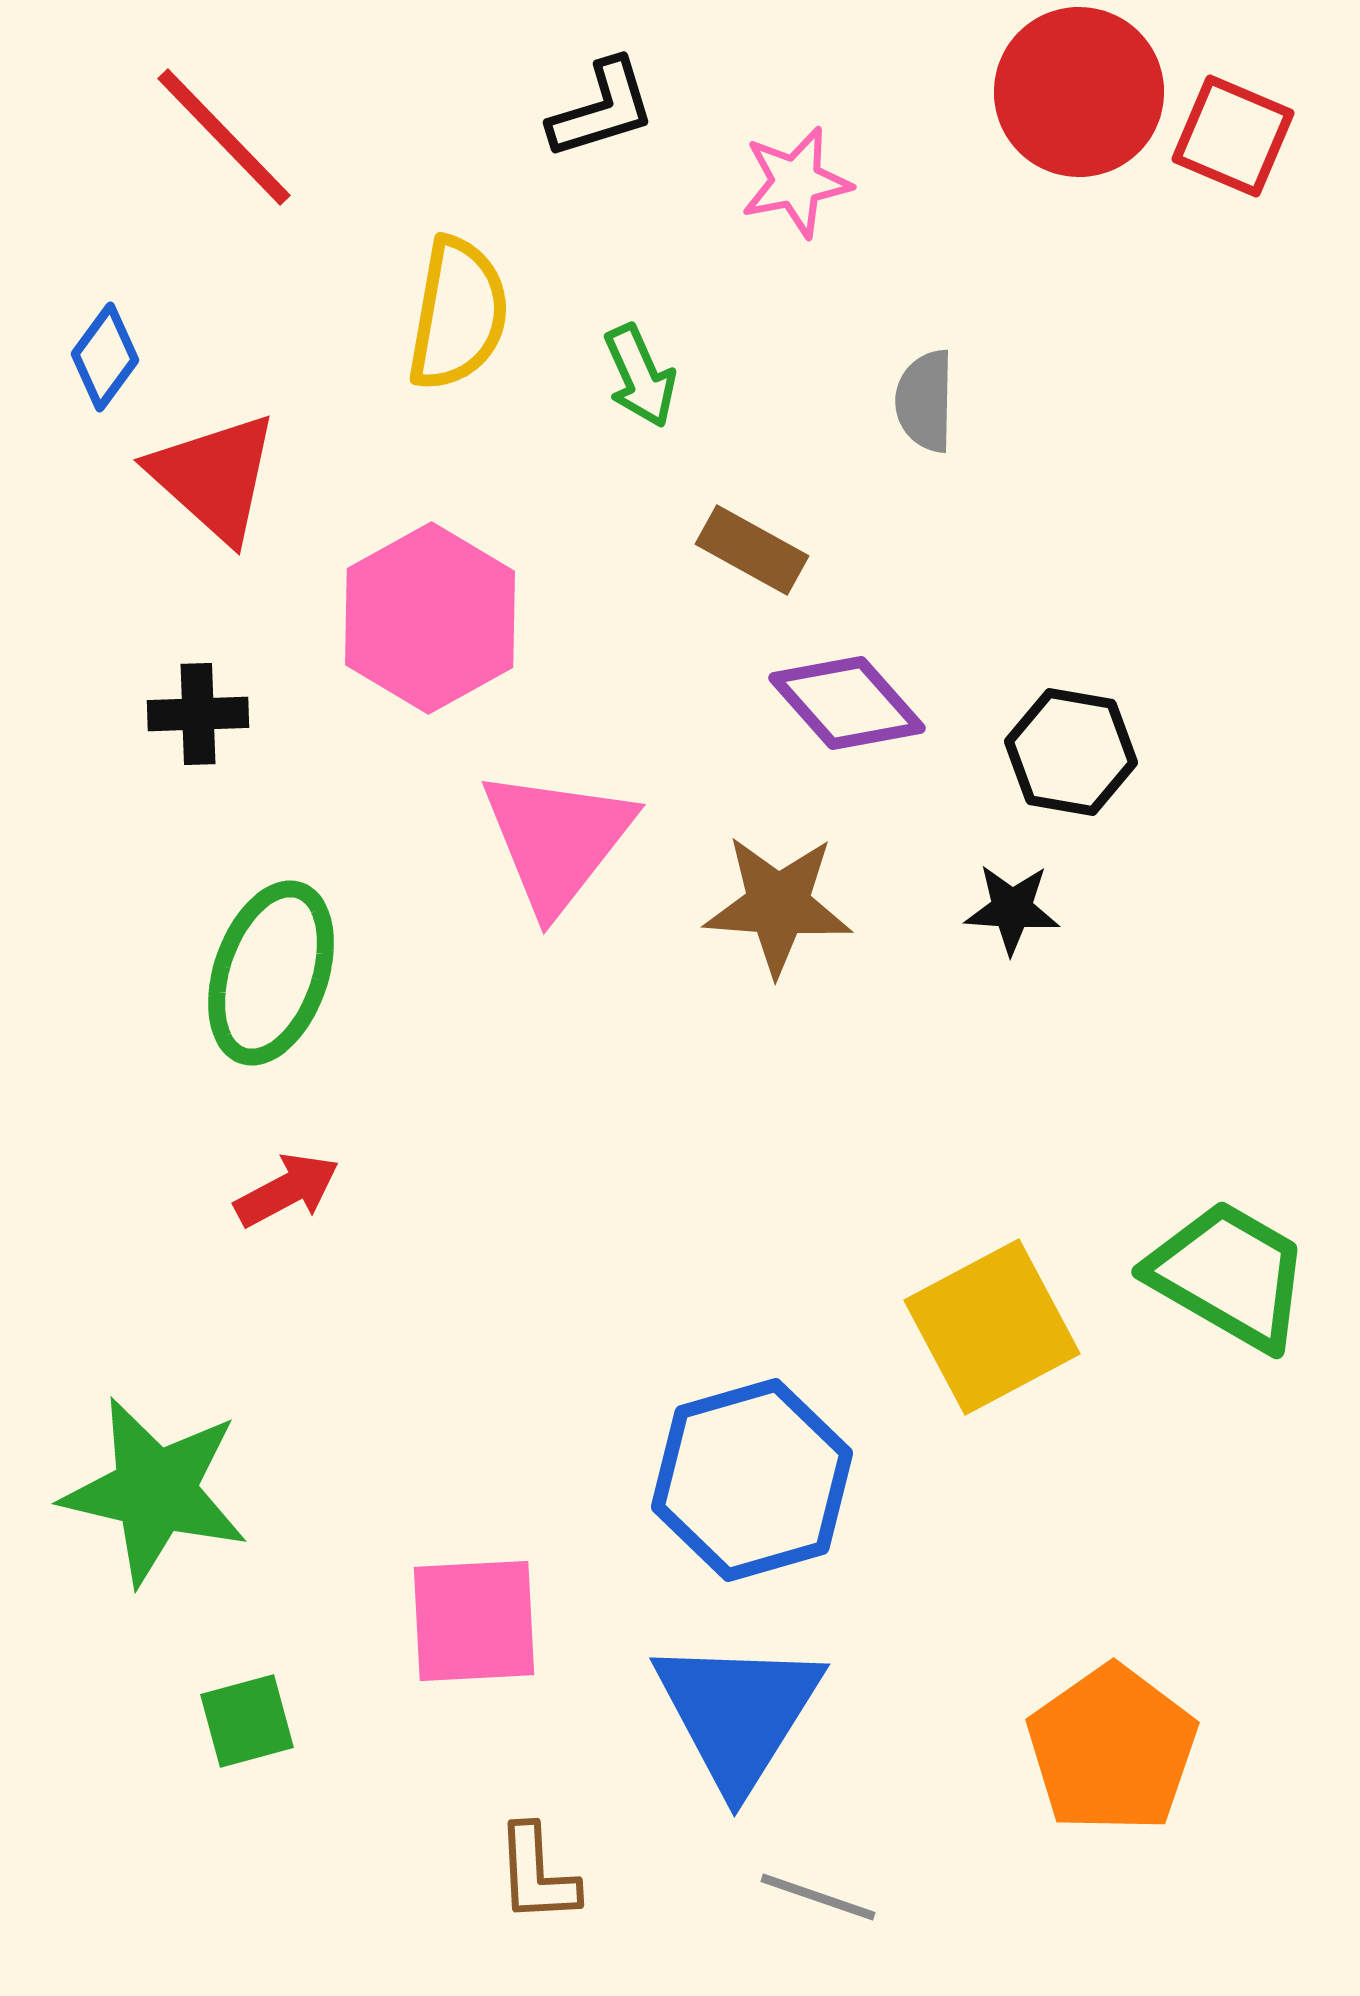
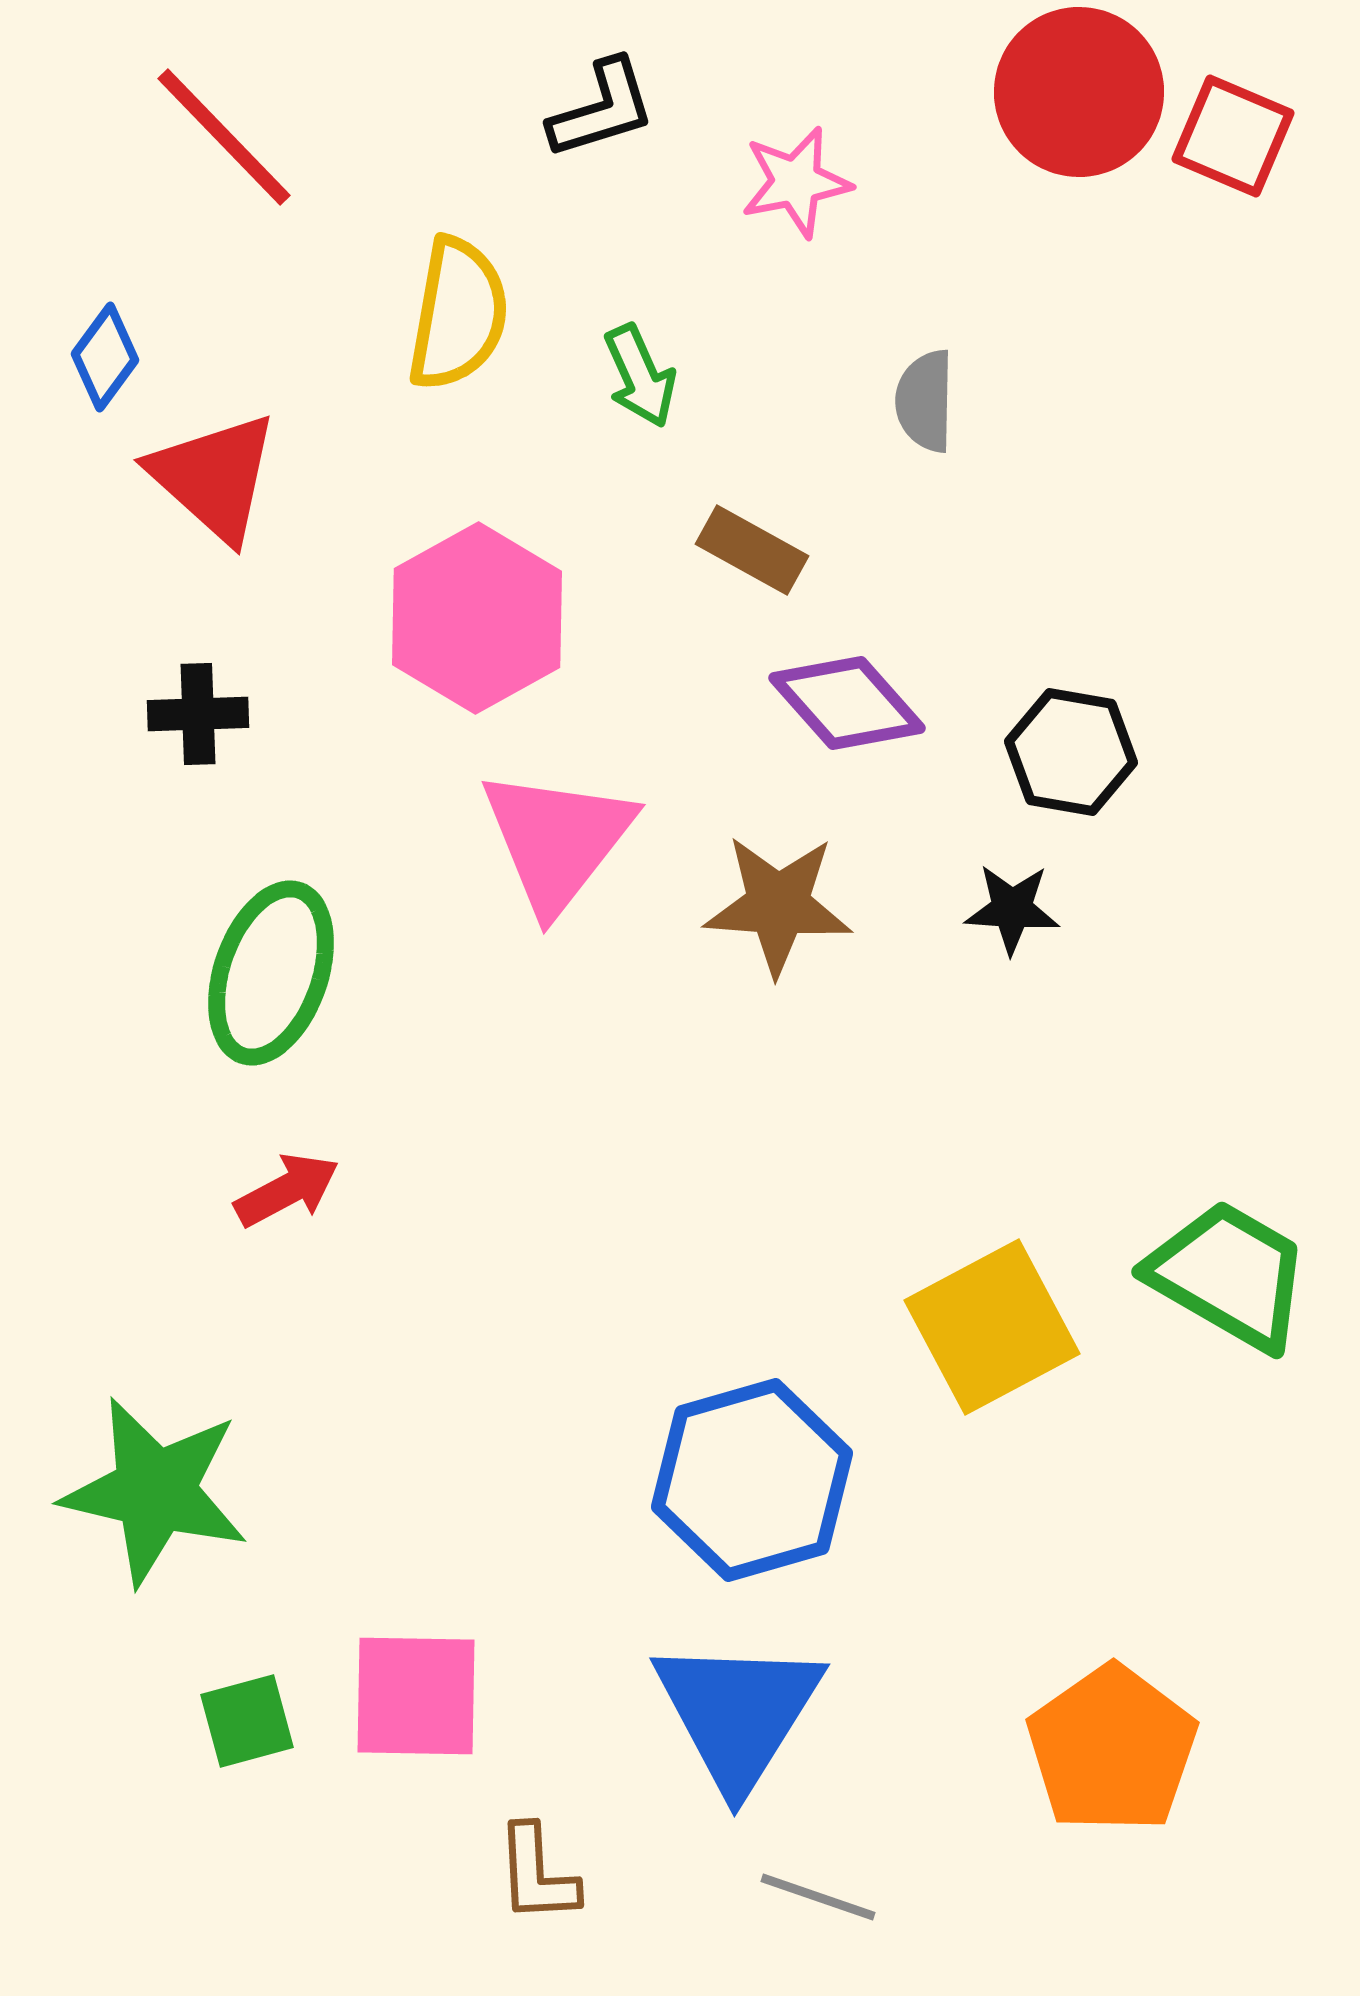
pink hexagon: moved 47 px right
pink square: moved 58 px left, 75 px down; rotated 4 degrees clockwise
